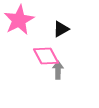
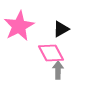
pink star: moved 6 px down
pink diamond: moved 5 px right, 3 px up
